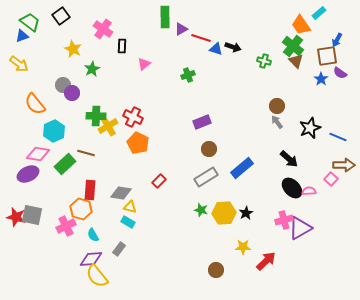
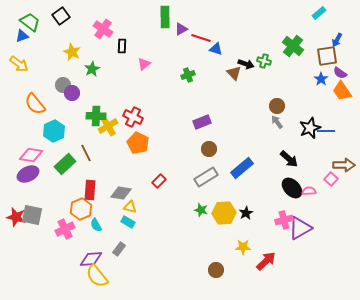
orange trapezoid at (301, 25): moved 41 px right, 66 px down
black arrow at (233, 47): moved 13 px right, 17 px down
yellow star at (73, 49): moved 1 px left, 3 px down
brown triangle at (296, 61): moved 62 px left, 12 px down
blue line at (338, 137): moved 12 px left, 6 px up; rotated 24 degrees counterclockwise
brown line at (86, 153): rotated 48 degrees clockwise
pink diamond at (38, 154): moved 7 px left, 1 px down
orange hexagon at (81, 209): rotated 20 degrees clockwise
pink cross at (66, 226): moved 1 px left, 3 px down
cyan semicircle at (93, 235): moved 3 px right, 10 px up
